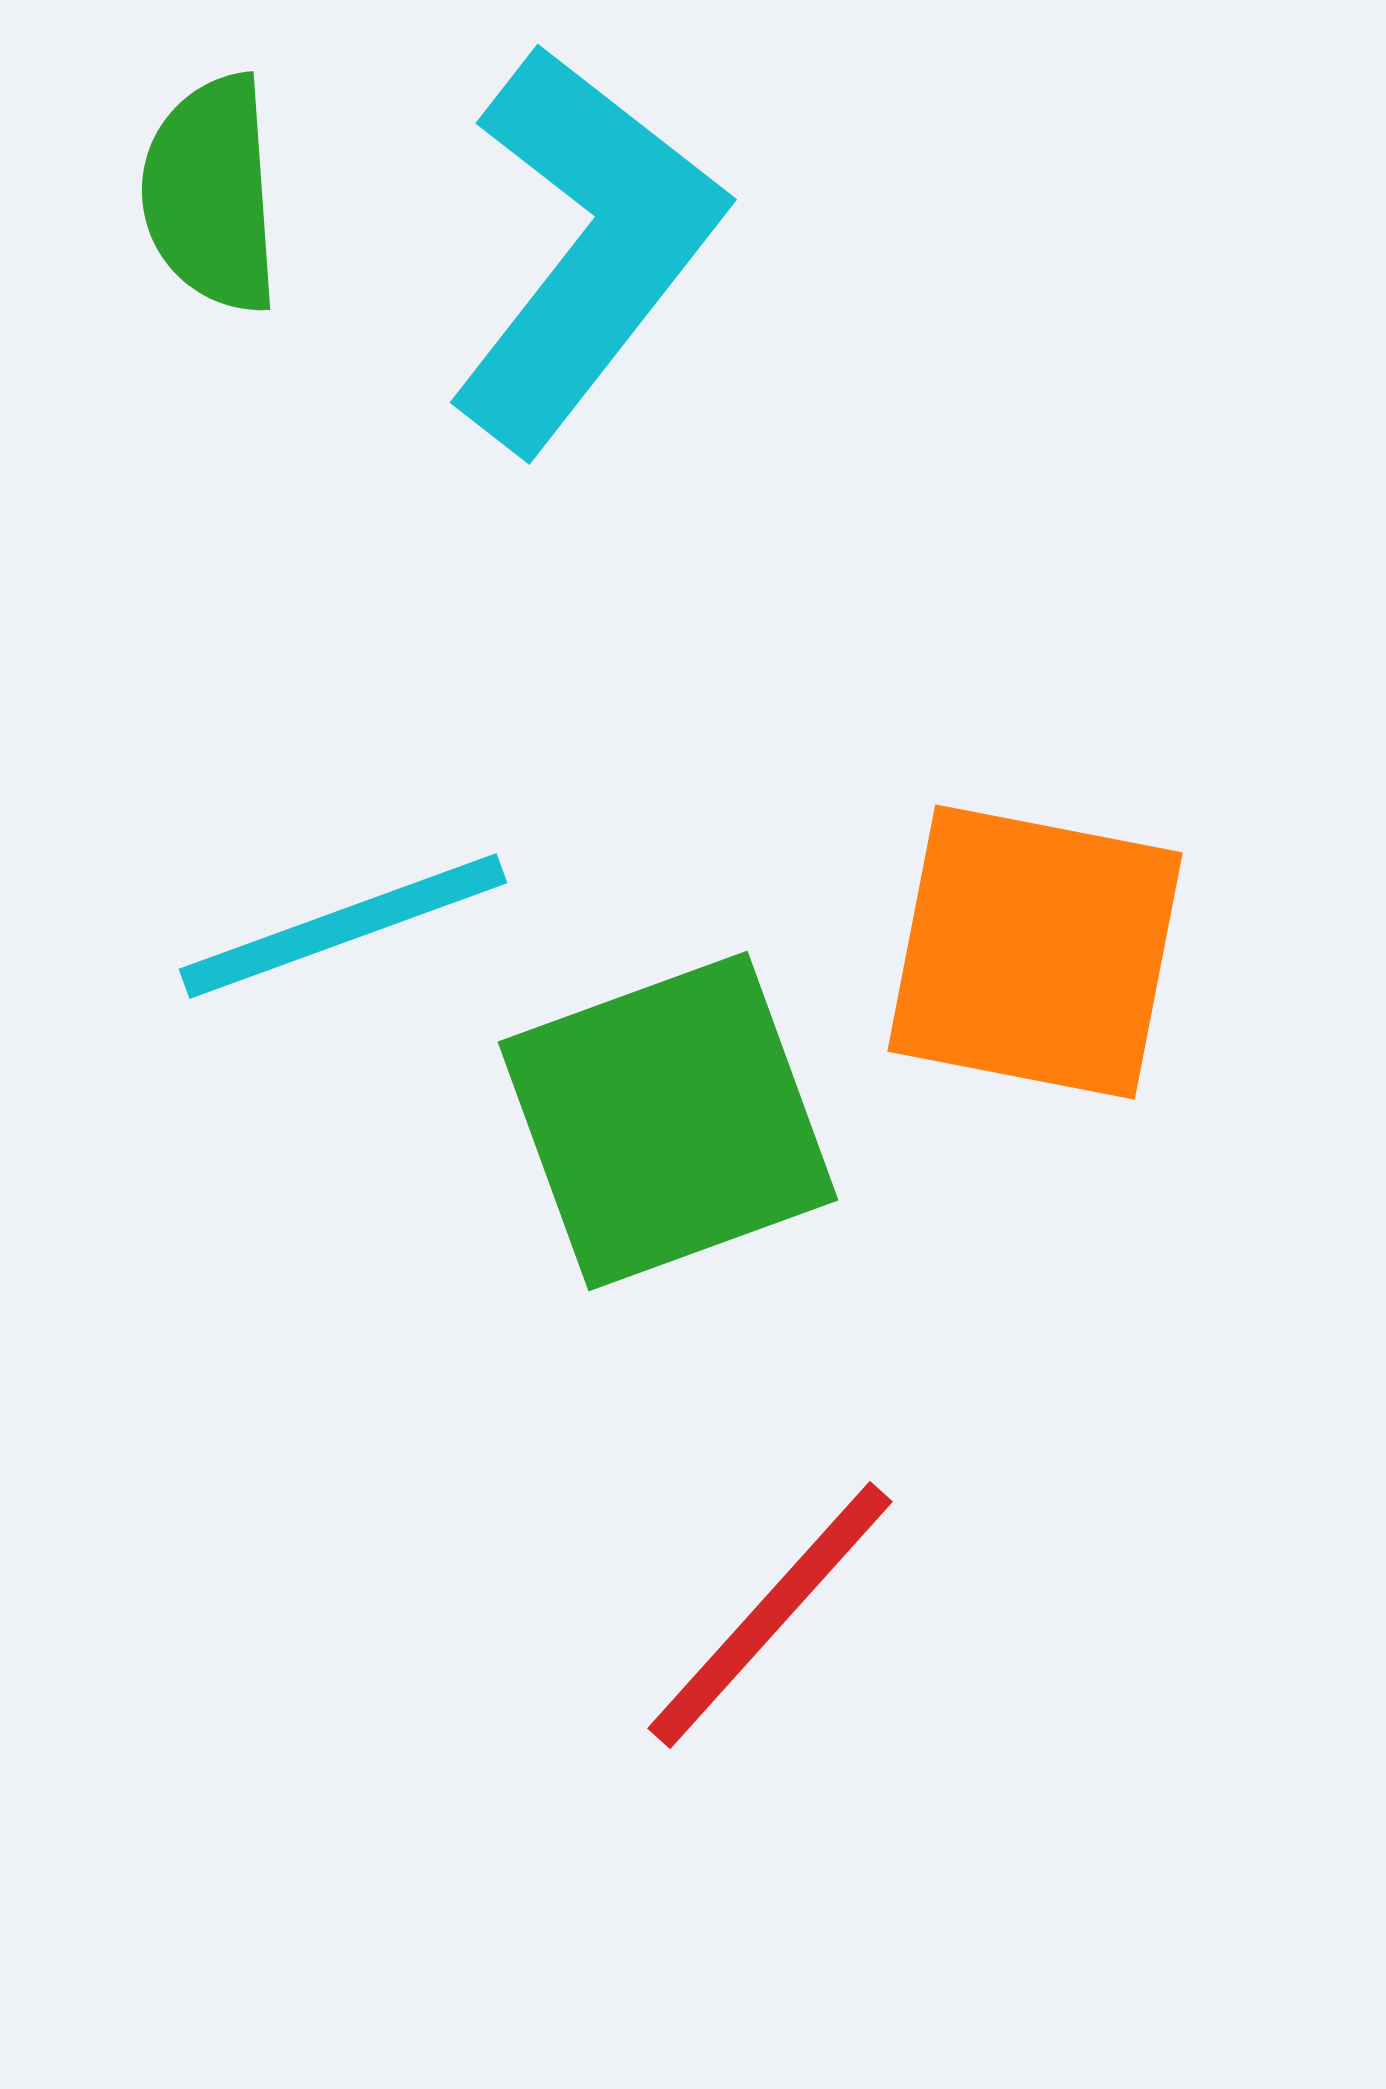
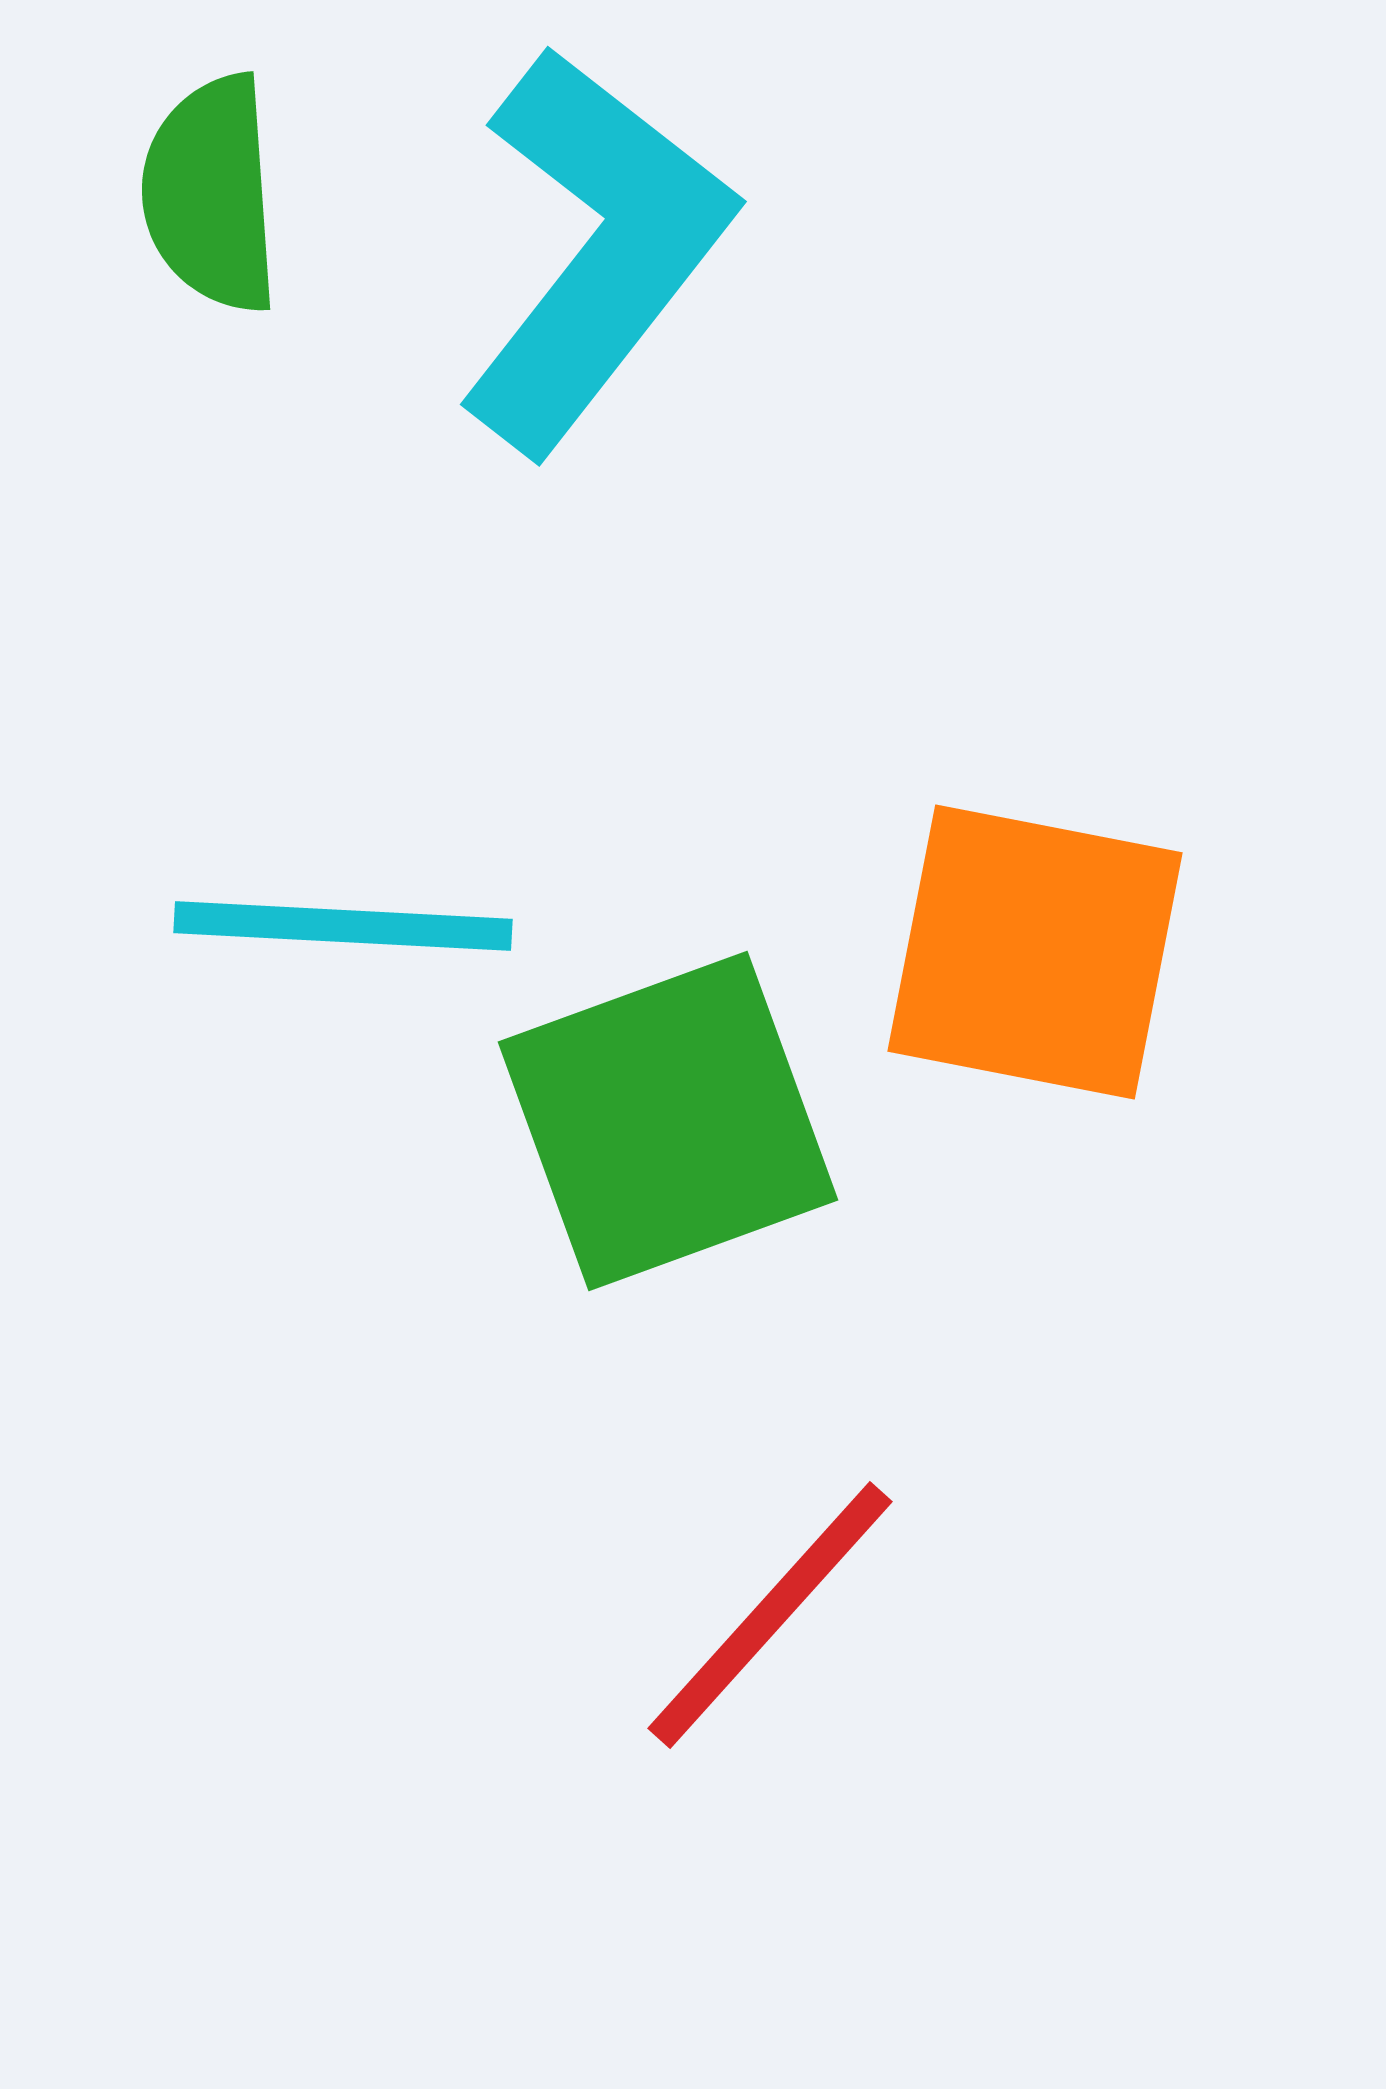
cyan L-shape: moved 10 px right, 2 px down
cyan line: rotated 23 degrees clockwise
